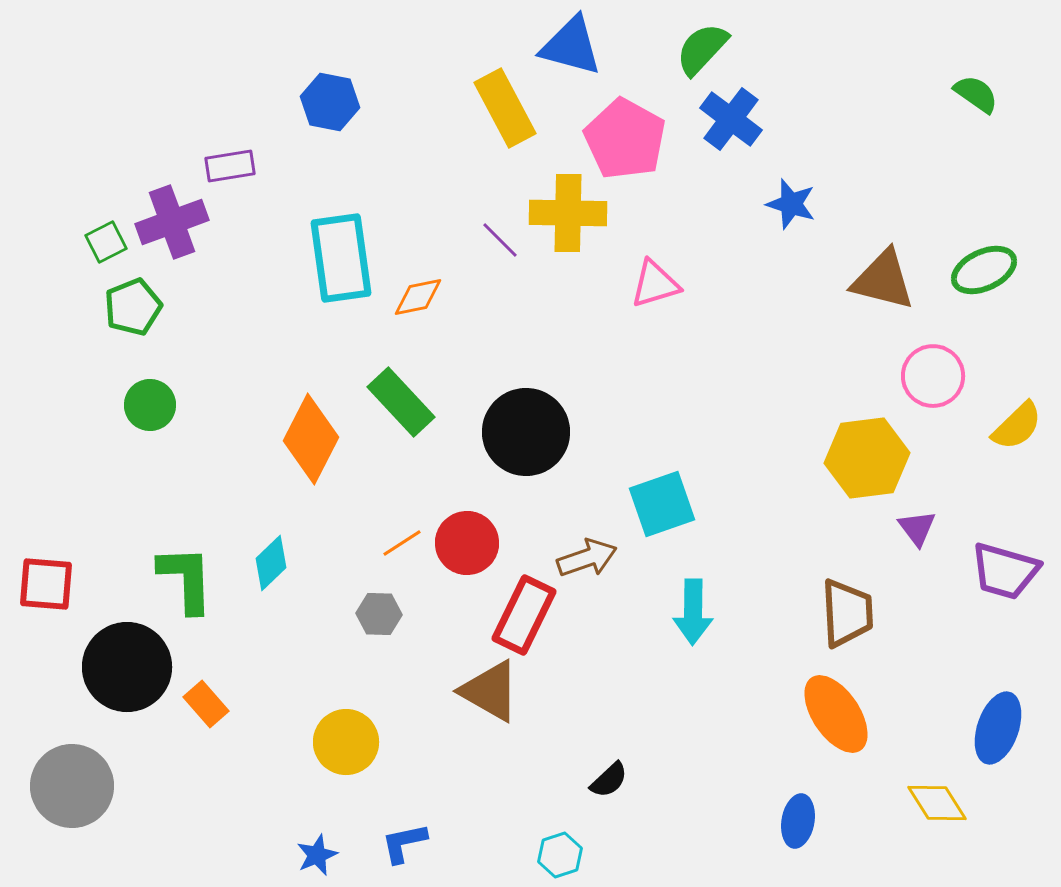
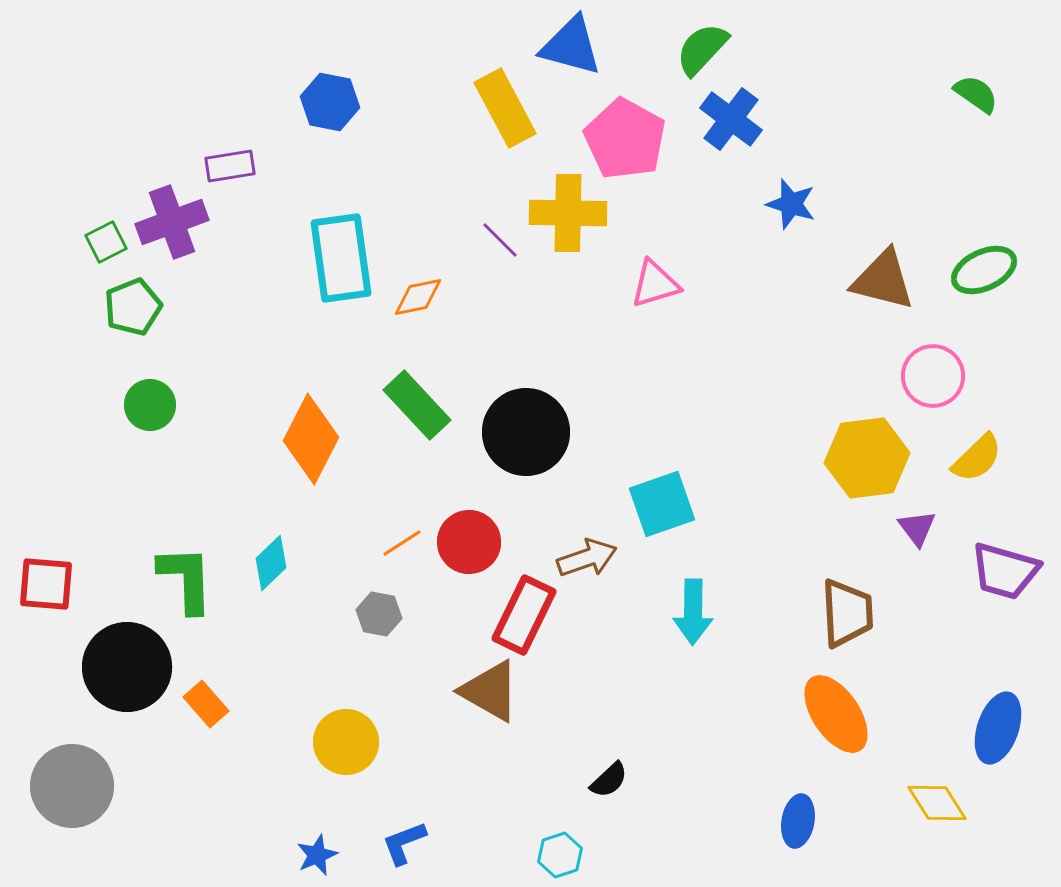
green rectangle at (401, 402): moved 16 px right, 3 px down
yellow semicircle at (1017, 426): moved 40 px left, 32 px down
red circle at (467, 543): moved 2 px right, 1 px up
gray hexagon at (379, 614): rotated 9 degrees clockwise
blue L-shape at (404, 843): rotated 9 degrees counterclockwise
